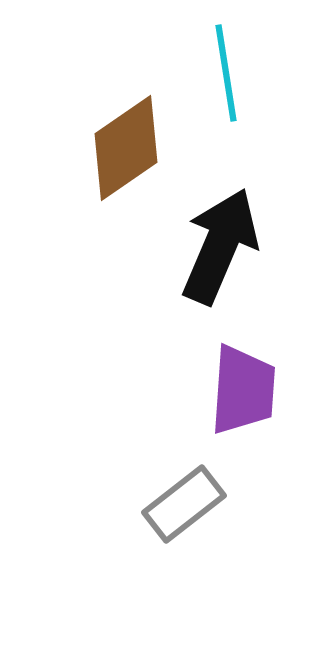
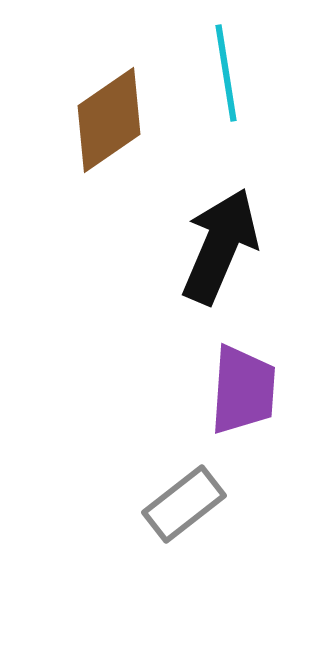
brown diamond: moved 17 px left, 28 px up
